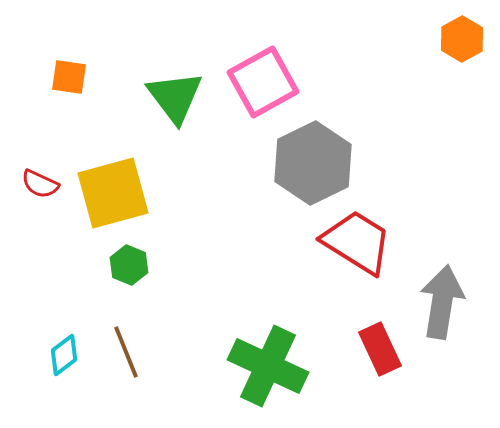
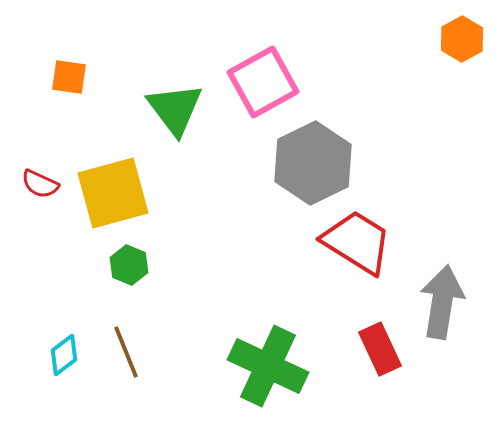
green triangle: moved 12 px down
